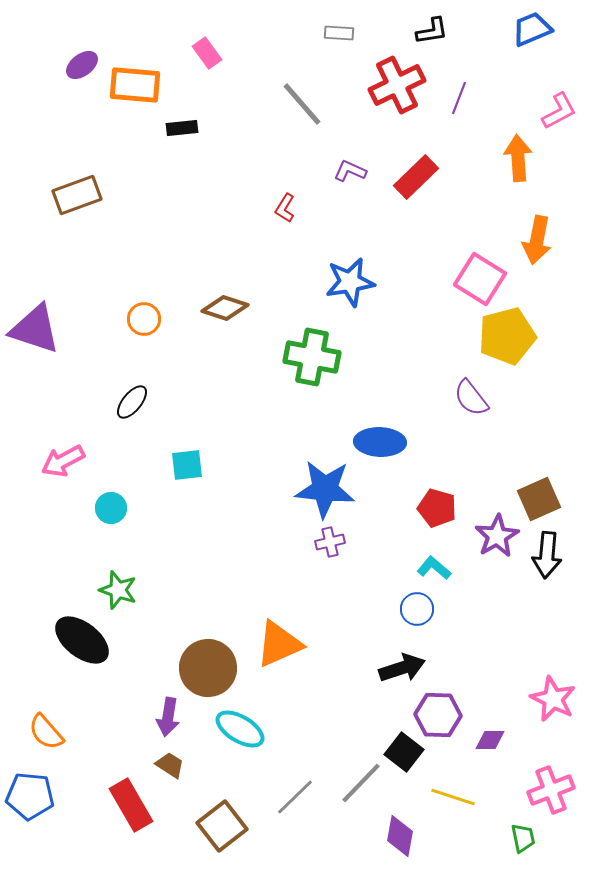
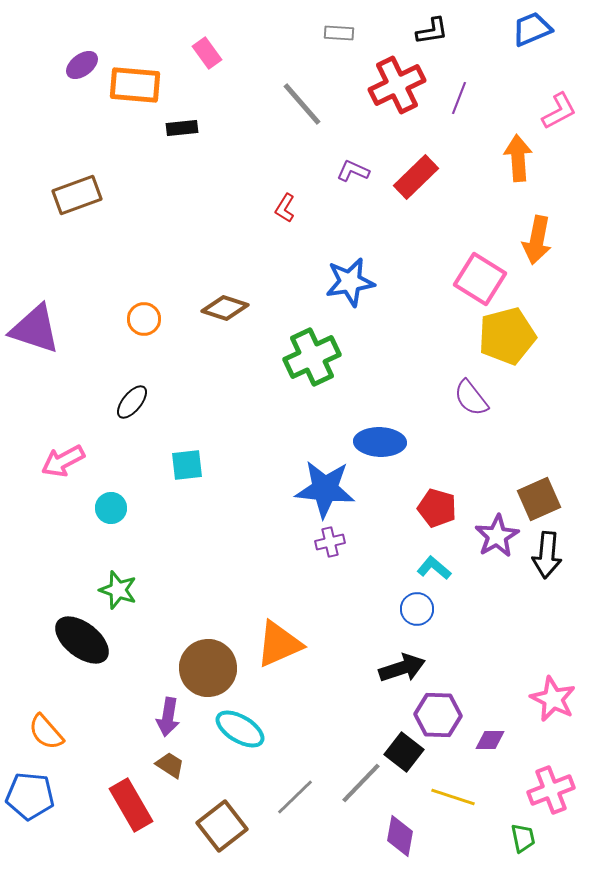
purple L-shape at (350, 171): moved 3 px right
green cross at (312, 357): rotated 36 degrees counterclockwise
